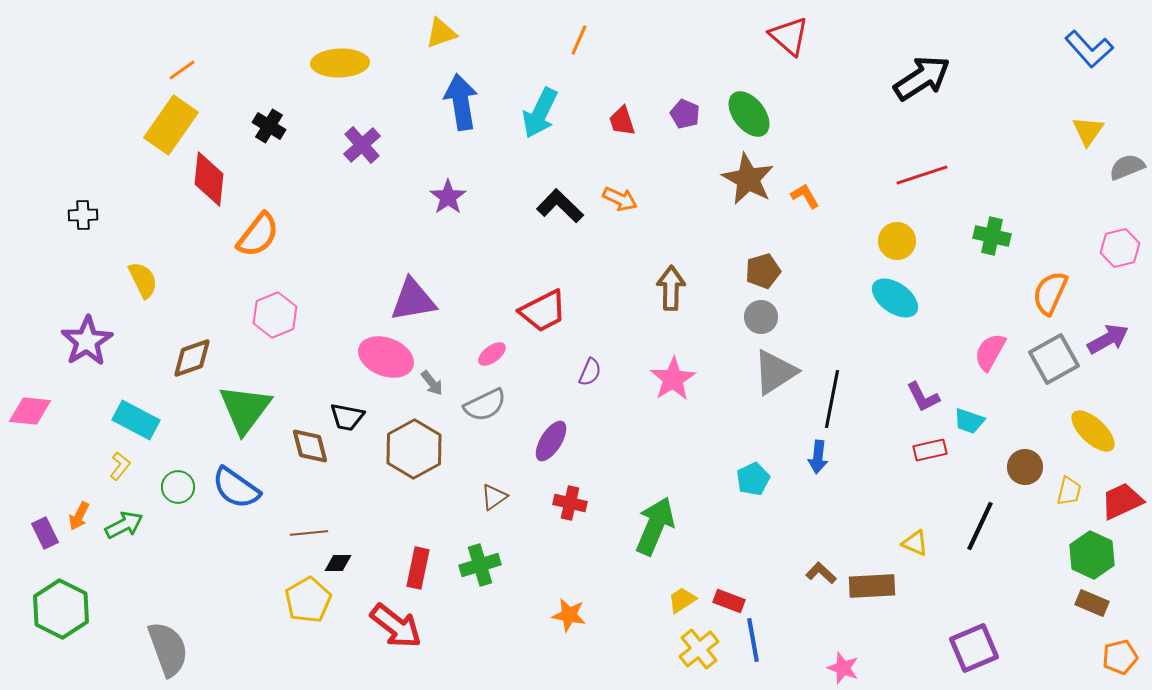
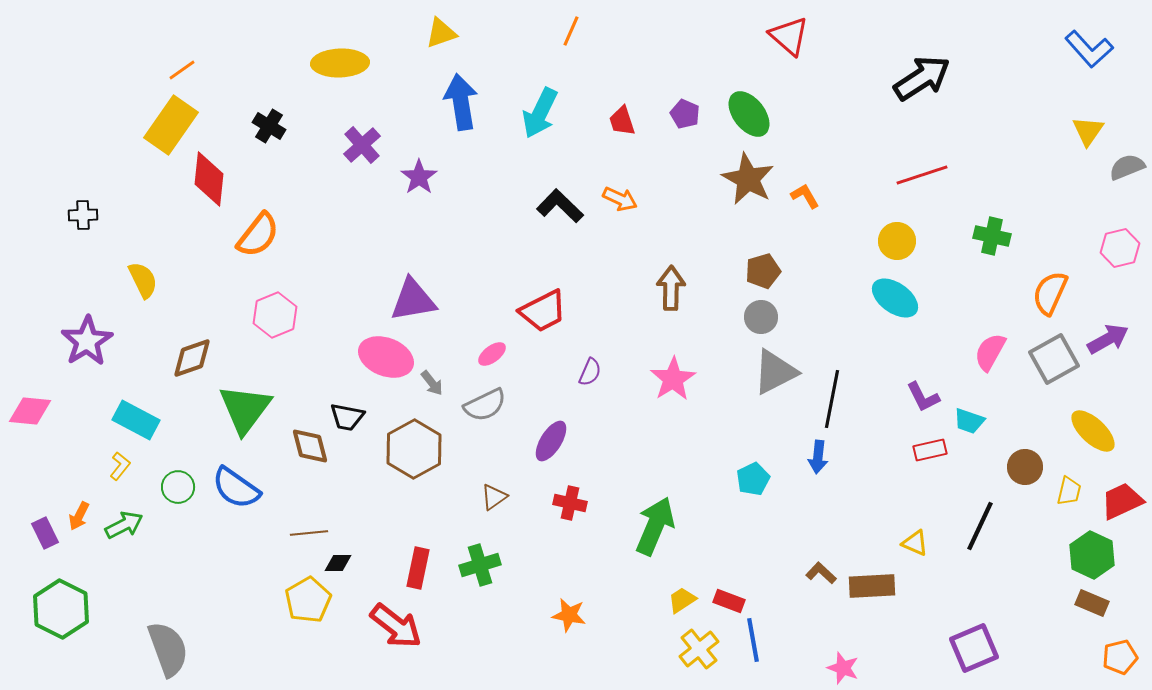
orange line at (579, 40): moved 8 px left, 9 px up
purple star at (448, 197): moved 29 px left, 20 px up
gray triangle at (775, 372): rotated 6 degrees clockwise
